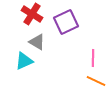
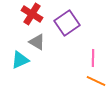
purple square: moved 1 px right, 1 px down; rotated 10 degrees counterclockwise
cyan triangle: moved 4 px left, 1 px up
